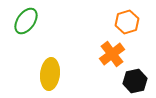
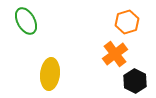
green ellipse: rotated 64 degrees counterclockwise
orange cross: moved 3 px right
black hexagon: rotated 20 degrees counterclockwise
